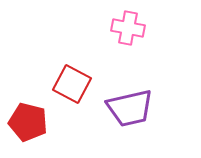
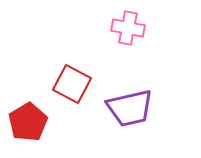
red pentagon: rotated 27 degrees clockwise
